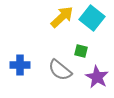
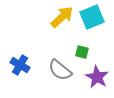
cyan square: moved 1 px up; rotated 30 degrees clockwise
green square: moved 1 px right, 1 px down
blue cross: rotated 30 degrees clockwise
